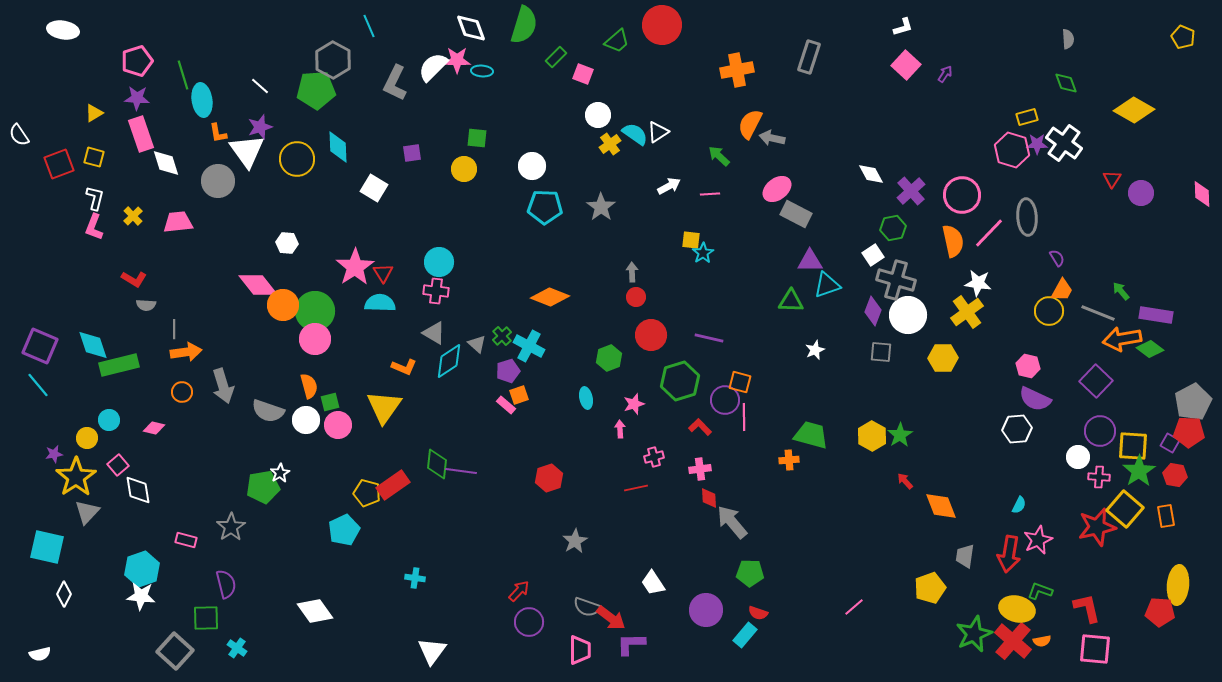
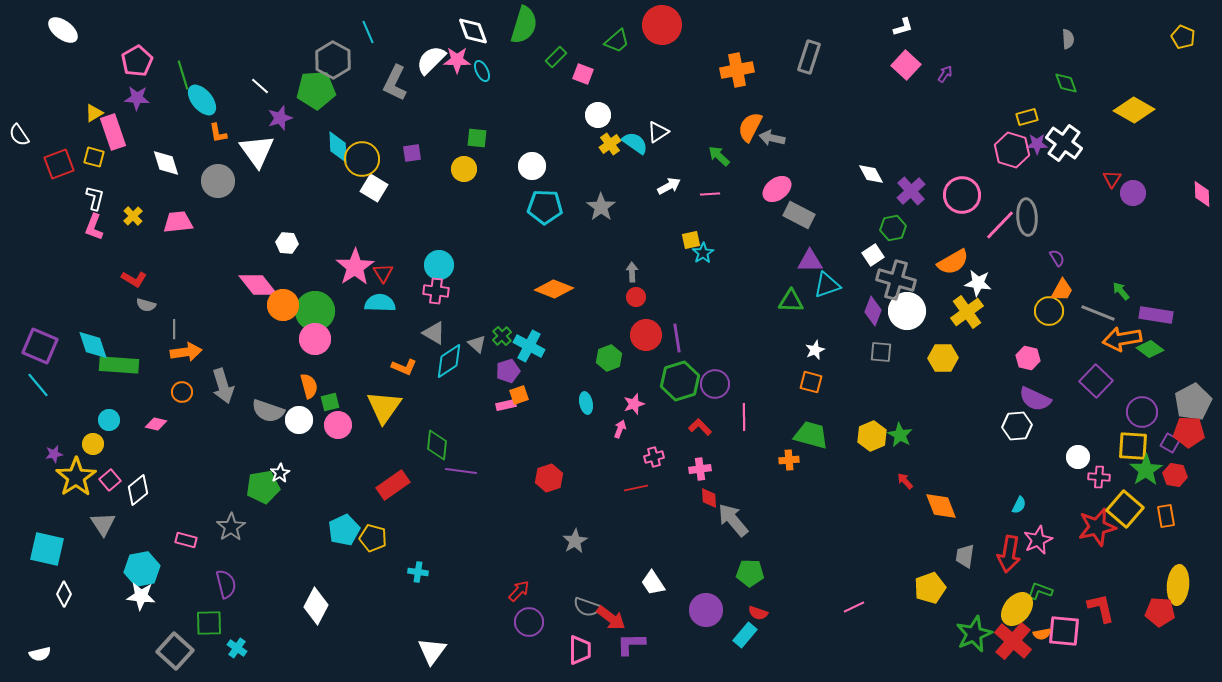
cyan line at (369, 26): moved 1 px left, 6 px down
white diamond at (471, 28): moved 2 px right, 3 px down
white ellipse at (63, 30): rotated 28 degrees clockwise
pink pentagon at (137, 61): rotated 12 degrees counterclockwise
white semicircle at (433, 67): moved 2 px left, 7 px up
cyan ellipse at (482, 71): rotated 60 degrees clockwise
cyan ellipse at (202, 100): rotated 32 degrees counterclockwise
orange semicircle at (750, 124): moved 3 px down
purple star at (260, 127): moved 20 px right, 9 px up
pink rectangle at (141, 134): moved 28 px left, 2 px up
cyan semicircle at (635, 134): moved 9 px down
white triangle at (247, 151): moved 10 px right
yellow circle at (297, 159): moved 65 px right
purple circle at (1141, 193): moved 8 px left
gray rectangle at (796, 214): moved 3 px right, 1 px down
pink line at (989, 233): moved 11 px right, 8 px up
yellow square at (691, 240): rotated 18 degrees counterclockwise
orange semicircle at (953, 241): moved 21 px down; rotated 72 degrees clockwise
cyan circle at (439, 262): moved 3 px down
orange diamond at (550, 297): moved 4 px right, 8 px up
gray semicircle at (146, 305): rotated 12 degrees clockwise
white circle at (908, 315): moved 1 px left, 4 px up
red circle at (651, 335): moved 5 px left
purple line at (709, 338): moved 32 px left; rotated 68 degrees clockwise
green rectangle at (119, 365): rotated 18 degrees clockwise
pink hexagon at (1028, 366): moved 8 px up
orange square at (740, 382): moved 71 px right
cyan ellipse at (586, 398): moved 5 px down
purple circle at (725, 400): moved 10 px left, 16 px up
pink rectangle at (506, 405): rotated 54 degrees counterclockwise
white circle at (306, 420): moved 7 px left
pink diamond at (154, 428): moved 2 px right, 4 px up
pink arrow at (620, 429): rotated 24 degrees clockwise
white hexagon at (1017, 429): moved 3 px up
purple circle at (1100, 431): moved 42 px right, 19 px up
green star at (900, 435): rotated 10 degrees counterclockwise
yellow hexagon at (872, 436): rotated 8 degrees clockwise
yellow circle at (87, 438): moved 6 px right, 6 px down
green diamond at (437, 464): moved 19 px up
pink square at (118, 465): moved 8 px left, 15 px down
green star at (1139, 471): moved 7 px right, 1 px up
white diamond at (138, 490): rotated 60 degrees clockwise
yellow pentagon at (367, 493): moved 6 px right, 45 px down
gray triangle at (87, 512): moved 16 px right, 12 px down; rotated 16 degrees counterclockwise
gray arrow at (732, 522): moved 1 px right, 2 px up
cyan square at (47, 547): moved 2 px down
cyan hexagon at (142, 569): rotated 8 degrees clockwise
cyan cross at (415, 578): moved 3 px right, 6 px up
pink line at (854, 607): rotated 15 degrees clockwise
red L-shape at (1087, 608): moved 14 px right
yellow ellipse at (1017, 609): rotated 64 degrees counterclockwise
white diamond at (315, 611): moved 1 px right, 5 px up; rotated 63 degrees clockwise
green square at (206, 618): moved 3 px right, 5 px down
orange semicircle at (1042, 641): moved 7 px up
pink square at (1095, 649): moved 31 px left, 18 px up
